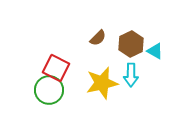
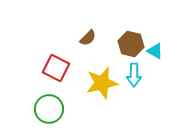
brown semicircle: moved 10 px left
brown hexagon: rotated 20 degrees counterclockwise
cyan arrow: moved 3 px right
green circle: moved 19 px down
